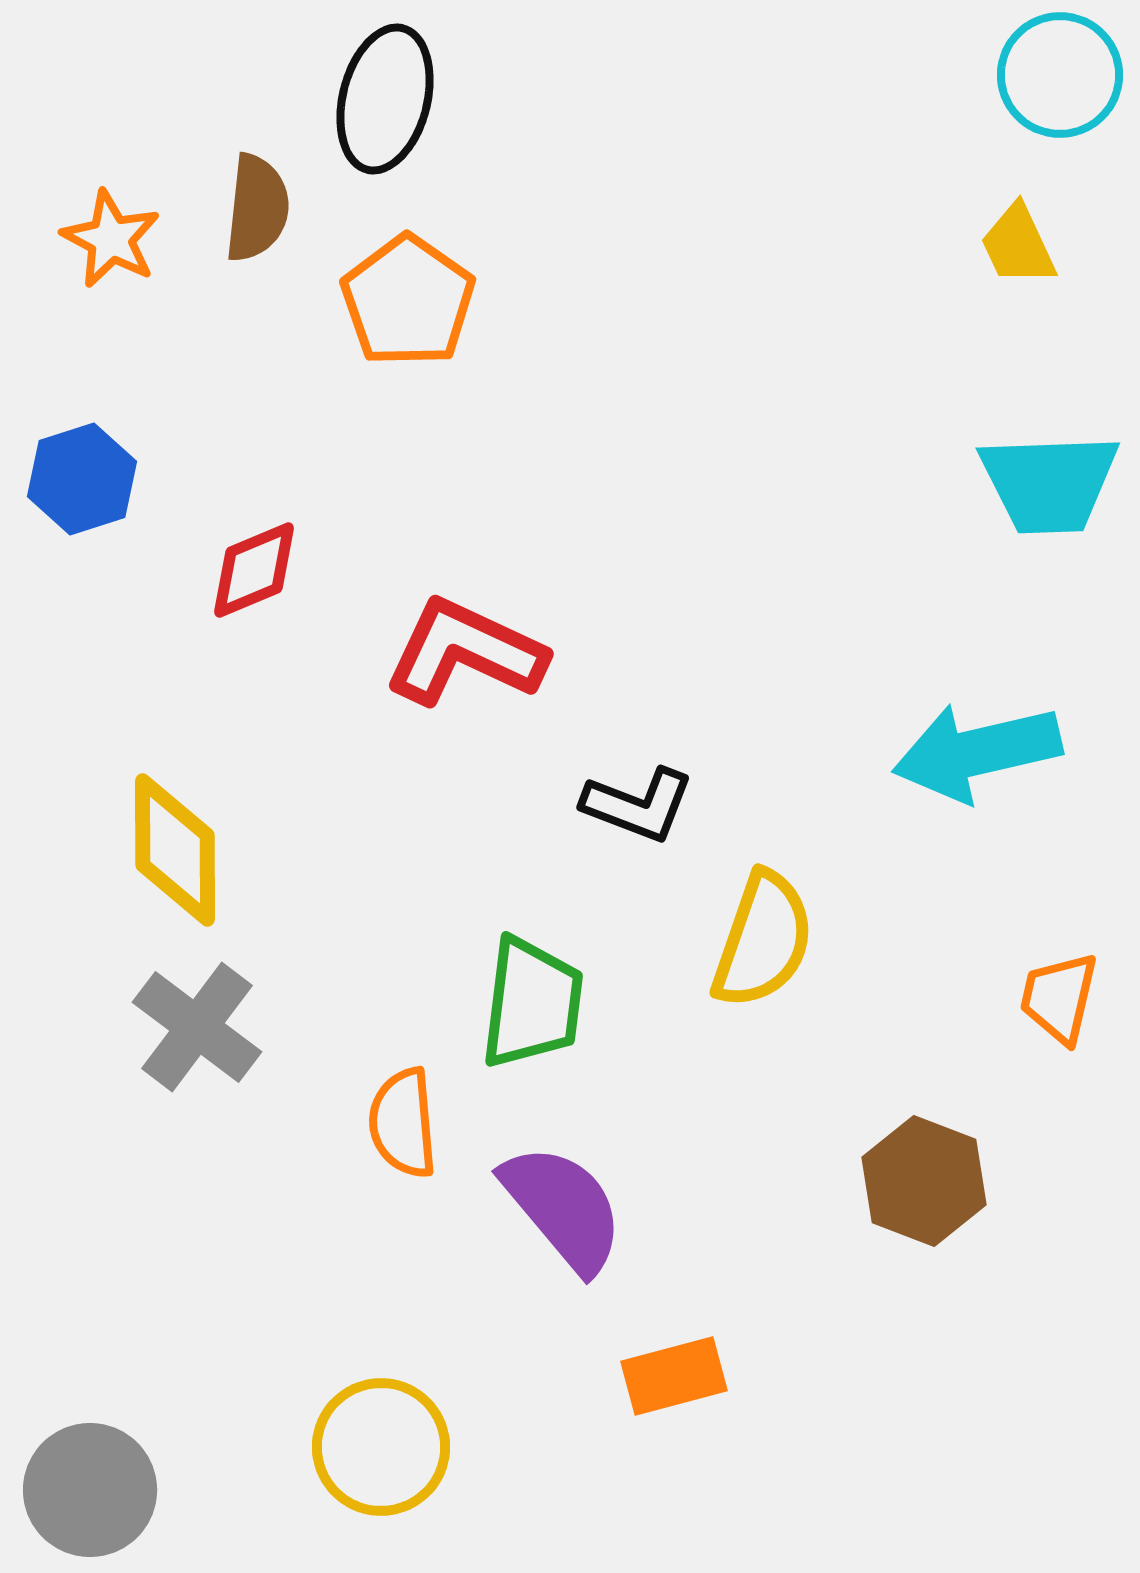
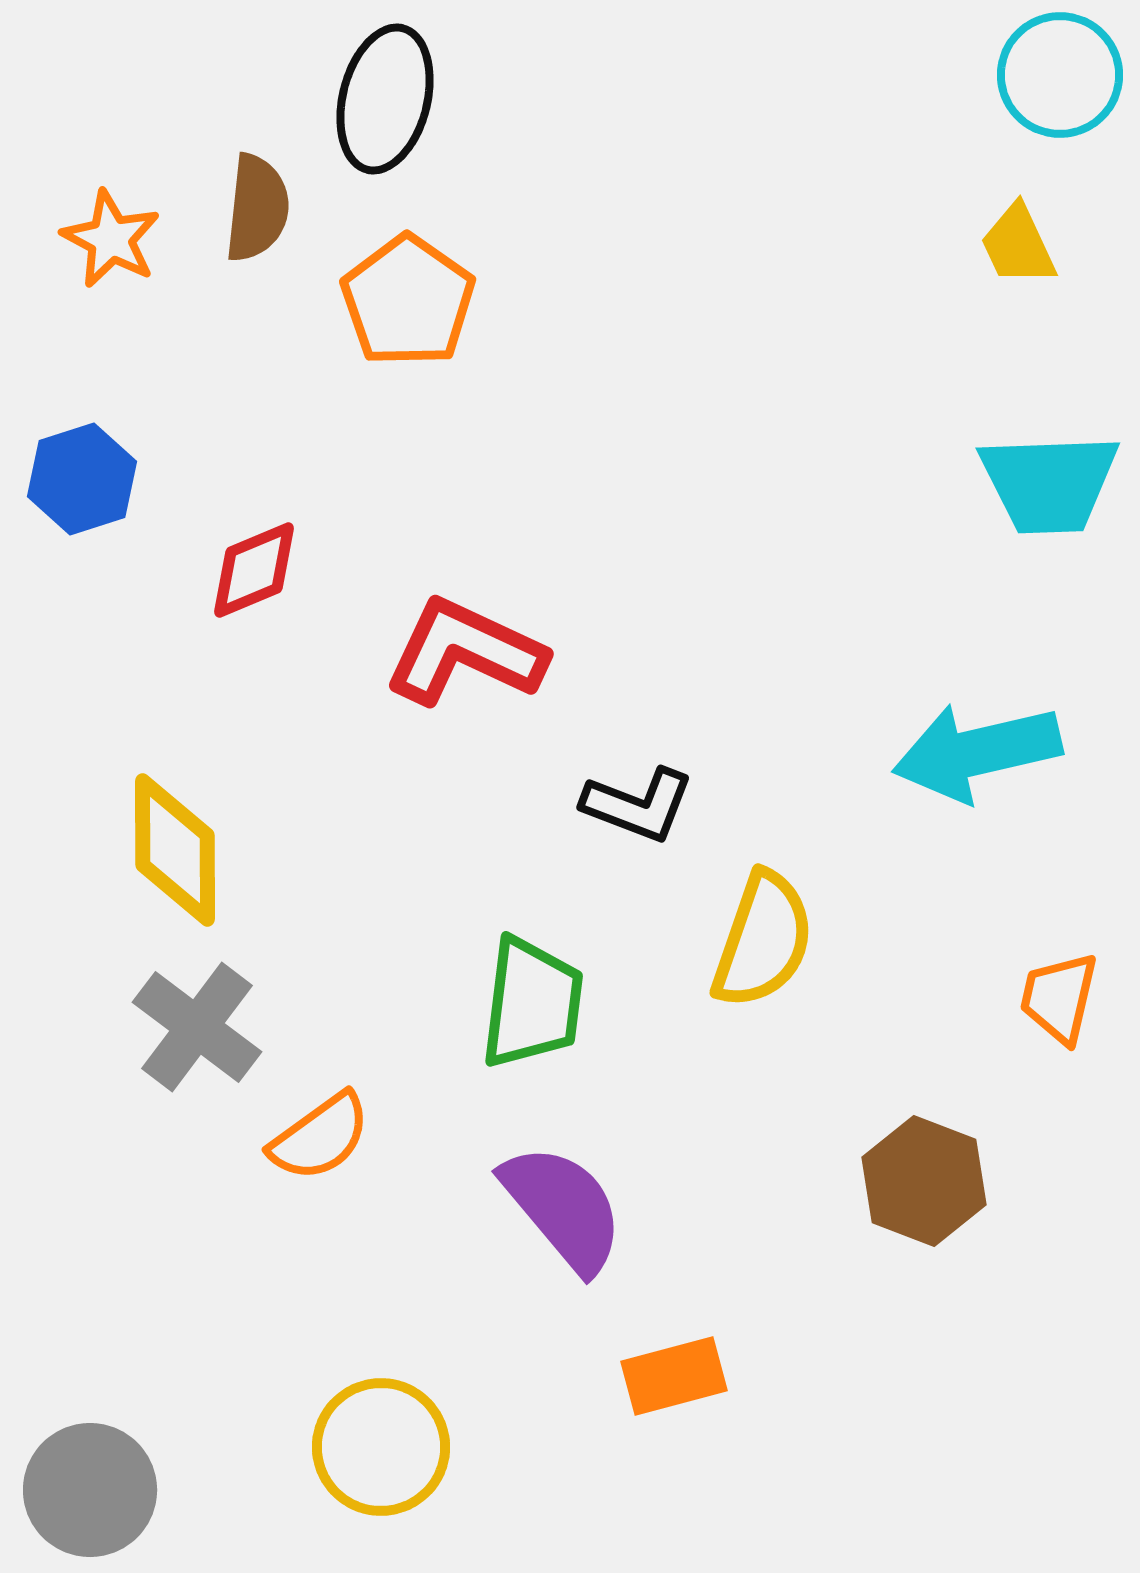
orange semicircle: moved 83 px left, 14 px down; rotated 121 degrees counterclockwise
